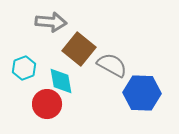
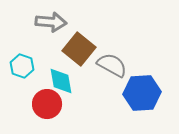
cyan hexagon: moved 2 px left, 2 px up; rotated 20 degrees counterclockwise
blue hexagon: rotated 6 degrees counterclockwise
